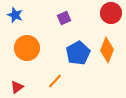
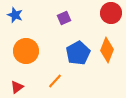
orange circle: moved 1 px left, 3 px down
